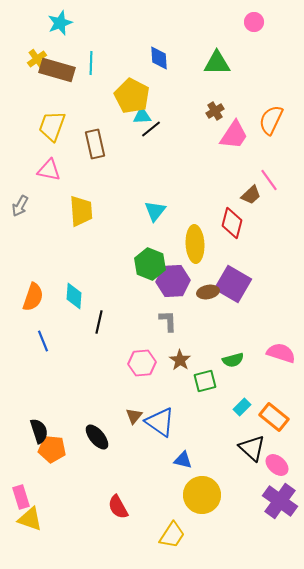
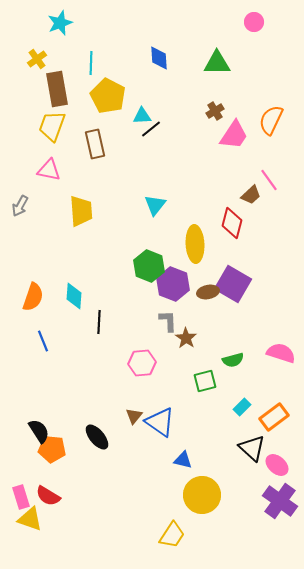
brown rectangle at (57, 70): moved 19 px down; rotated 64 degrees clockwise
yellow pentagon at (132, 96): moved 24 px left
cyan triangle at (155, 211): moved 6 px up
green hexagon at (150, 264): moved 1 px left, 2 px down
purple hexagon at (173, 281): moved 3 px down; rotated 24 degrees clockwise
black line at (99, 322): rotated 10 degrees counterclockwise
brown star at (180, 360): moved 6 px right, 22 px up
orange rectangle at (274, 417): rotated 76 degrees counterclockwise
black semicircle at (39, 431): rotated 15 degrees counterclockwise
red semicircle at (118, 507): moved 70 px left, 11 px up; rotated 30 degrees counterclockwise
